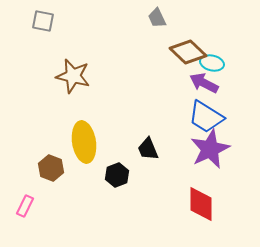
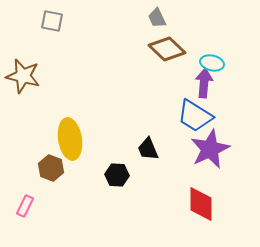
gray square: moved 9 px right
brown diamond: moved 21 px left, 3 px up
brown star: moved 50 px left
purple arrow: rotated 68 degrees clockwise
blue trapezoid: moved 11 px left, 1 px up
yellow ellipse: moved 14 px left, 3 px up
black hexagon: rotated 25 degrees clockwise
